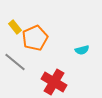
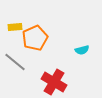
yellow rectangle: rotated 56 degrees counterclockwise
